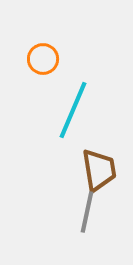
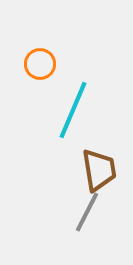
orange circle: moved 3 px left, 5 px down
gray line: rotated 15 degrees clockwise
